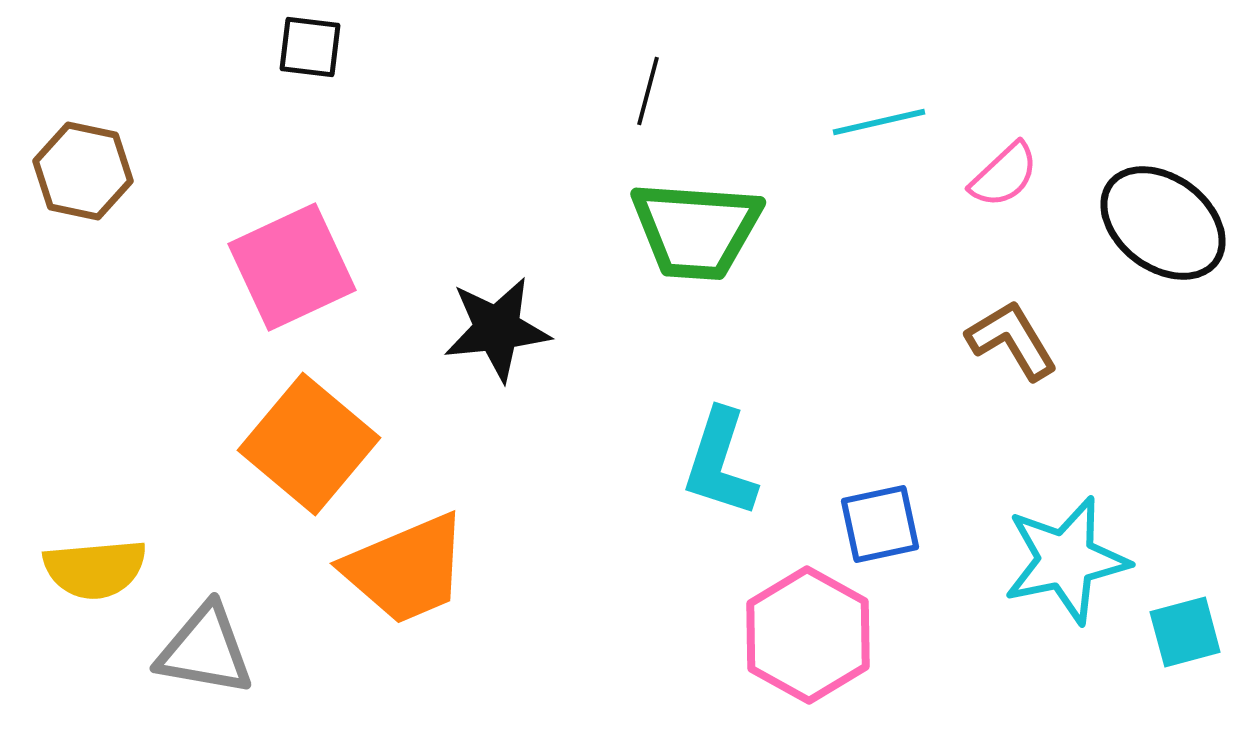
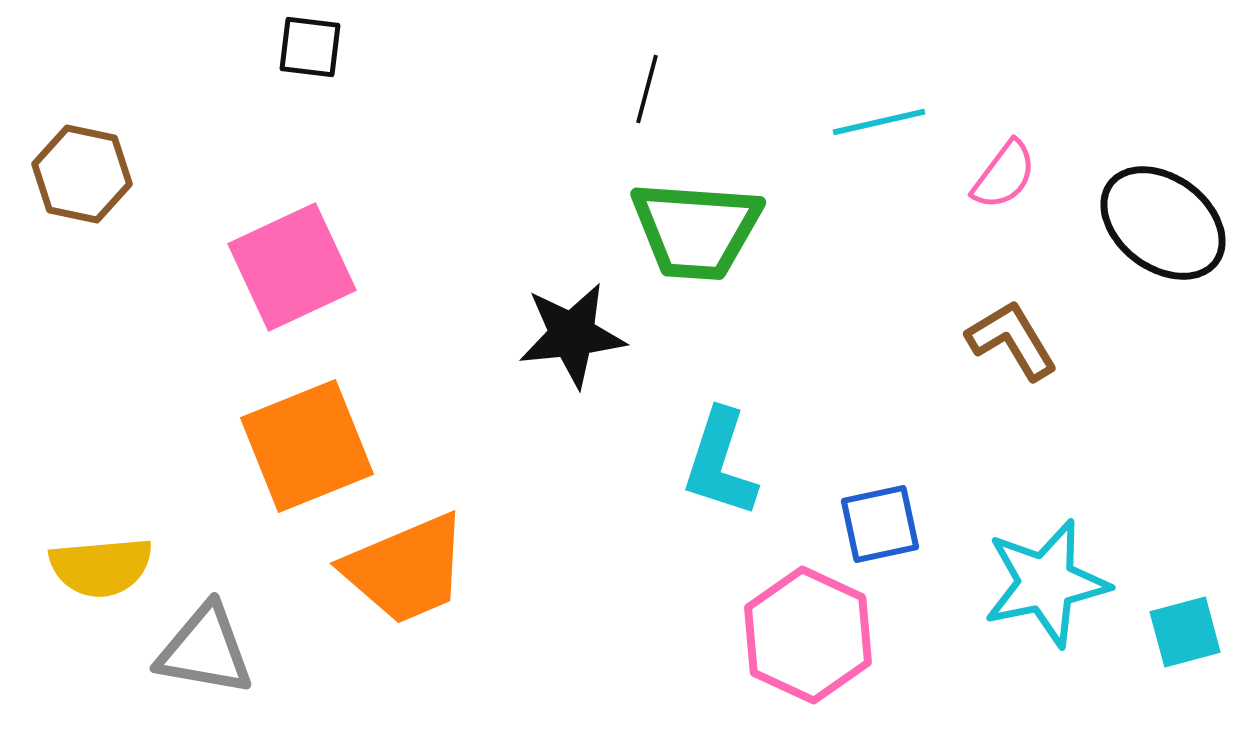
black line: moved 1 px left, 2 px up
brown hexagon: moved 1 px left, 3 px down
pink semicircle: rotated 10 degrees counterclockwise
black star: moved 75 px right, 6 px down
orange square: moved 2 px left, 2 px down; rotated 28 degrees clockwise
cyan star: moved 20 px left, 23 px down
yellow semicircle: moved 6 px right, 2 px up
pink hexagon: rotated 4 degrees counterclockwise
